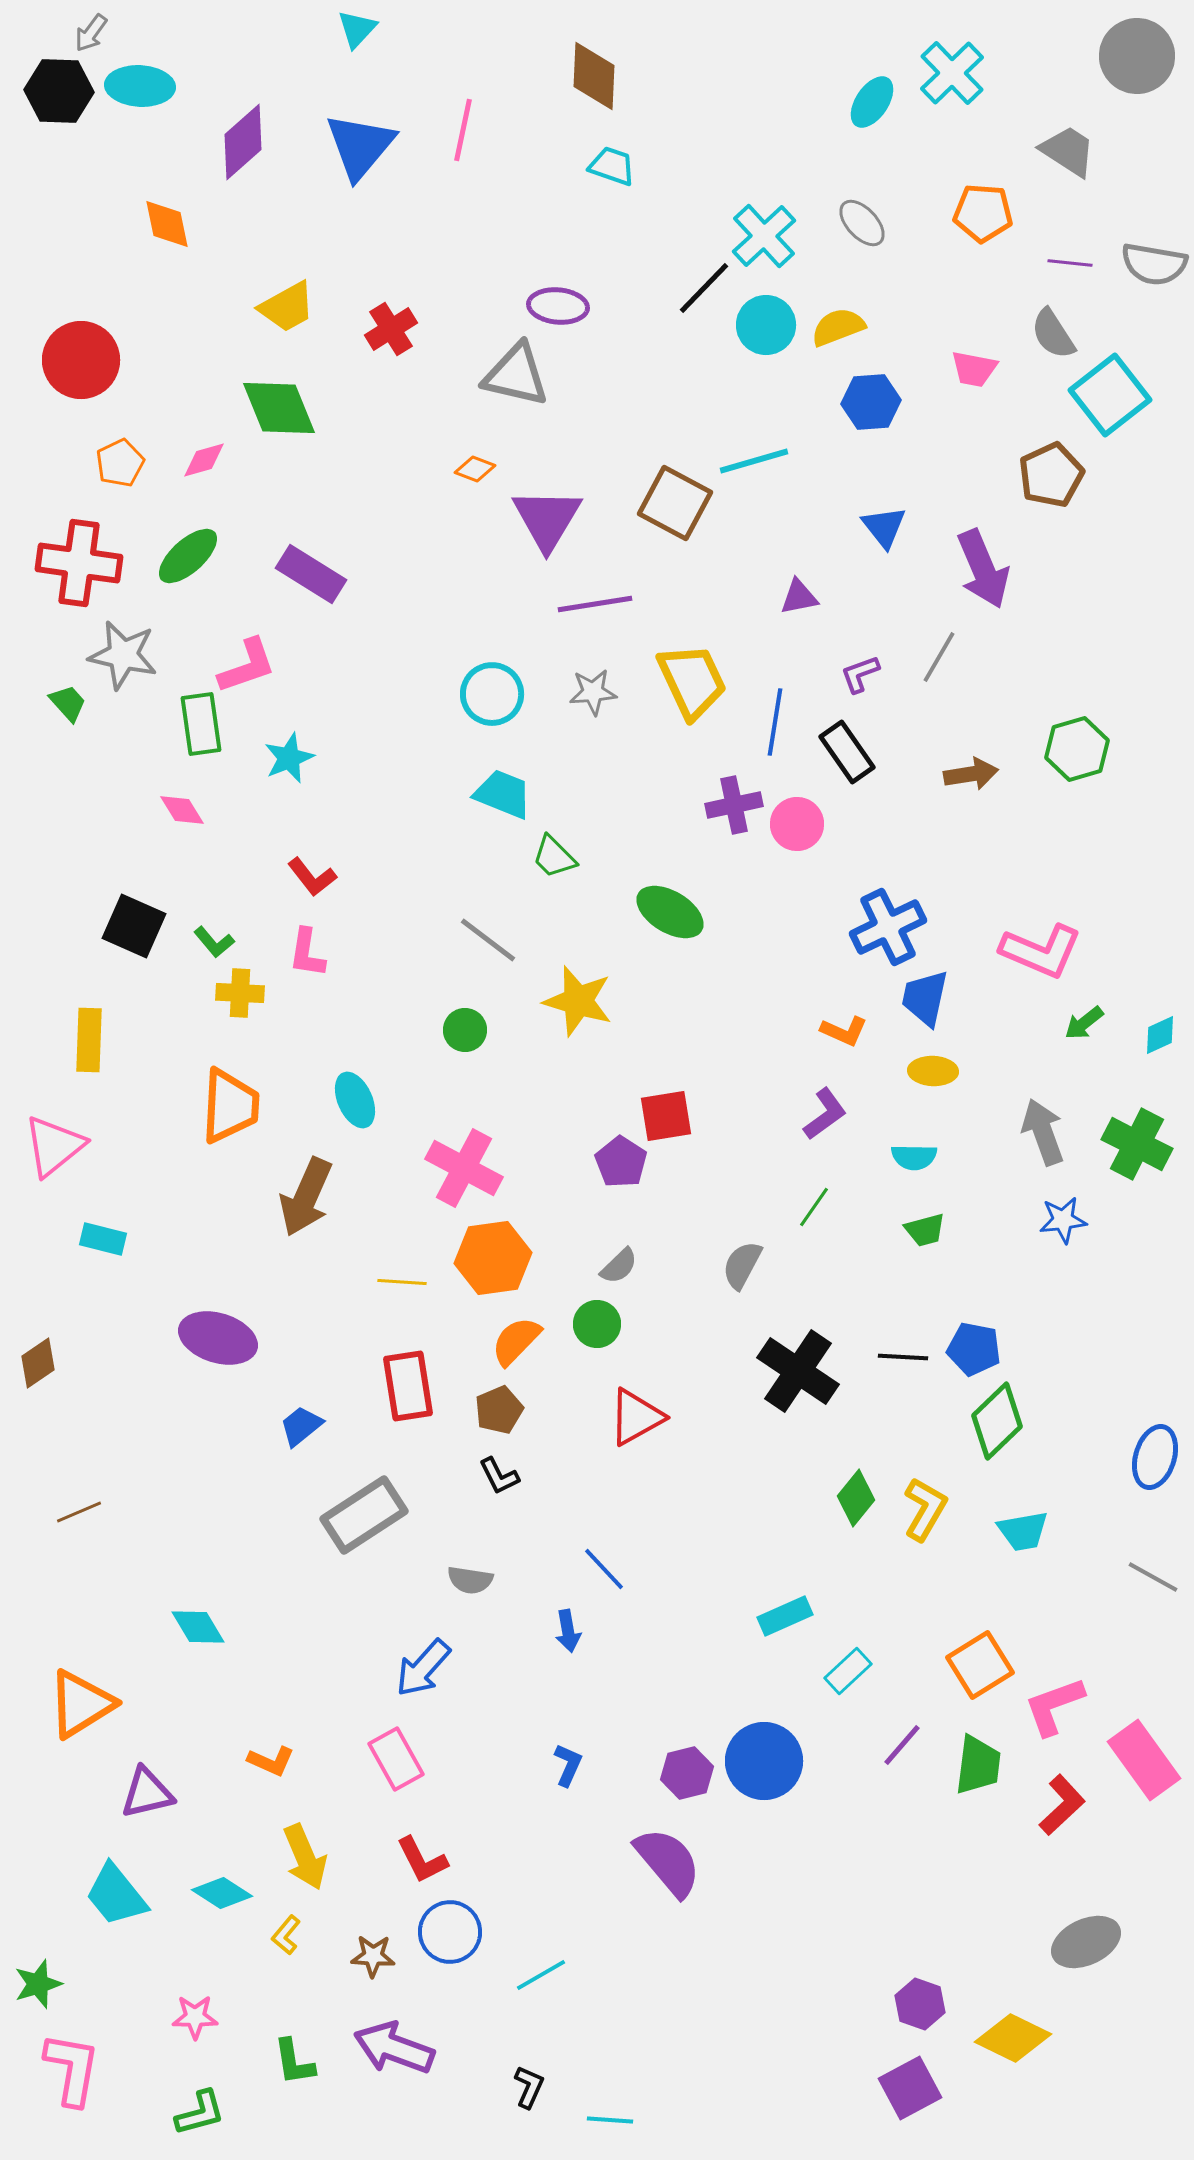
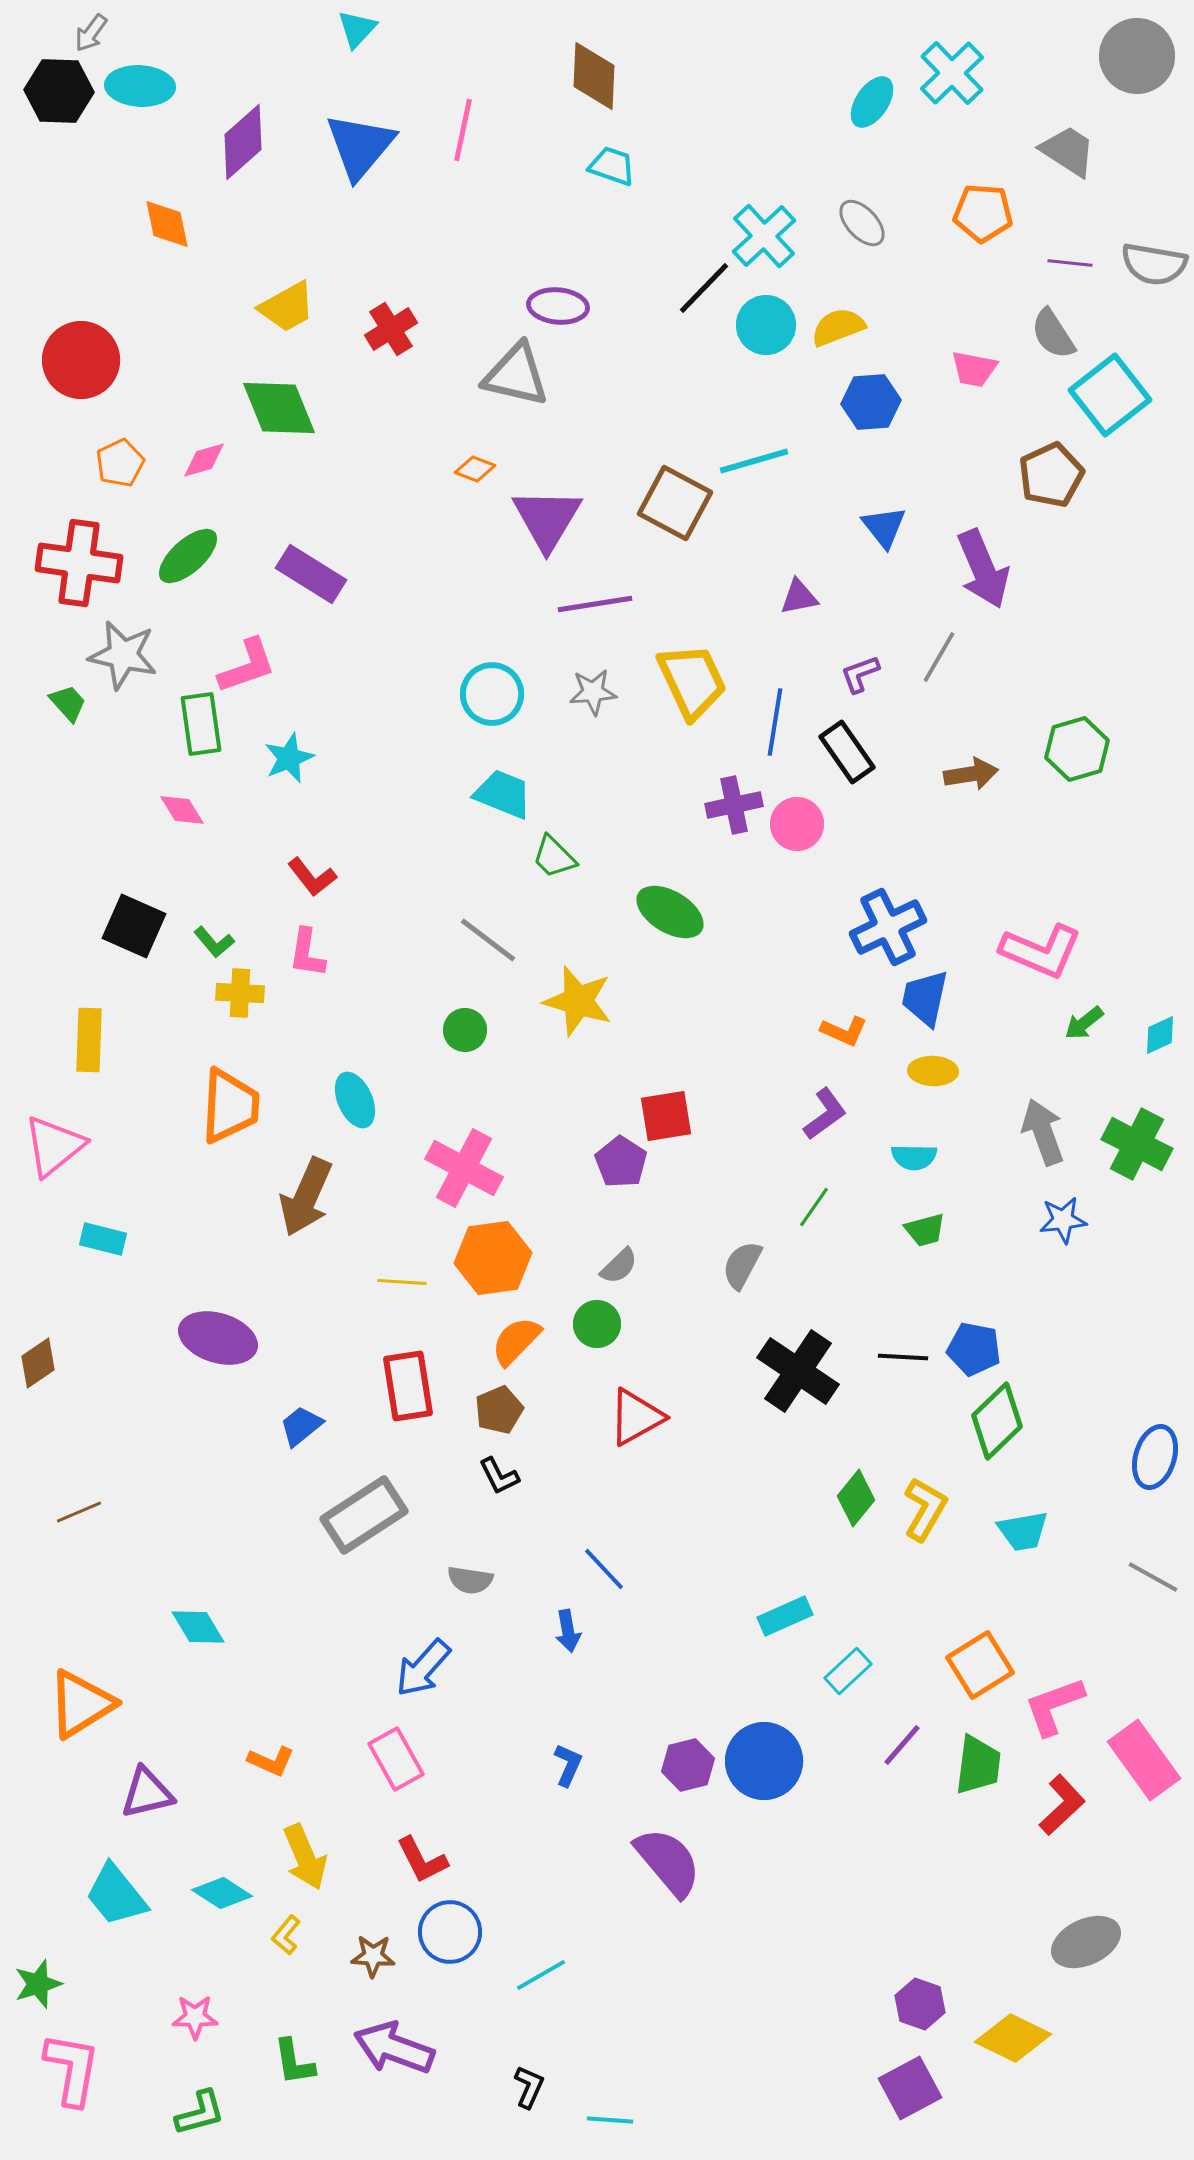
purple hexagon at (687, 1773): moved 1 px right, 8 px up
